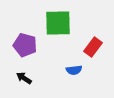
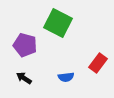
green square: rotated 28 degrees clockwise
red rectangle: moved 5 px right, 16 px down
blue semicircle: moved 8 px left, 7 px down
